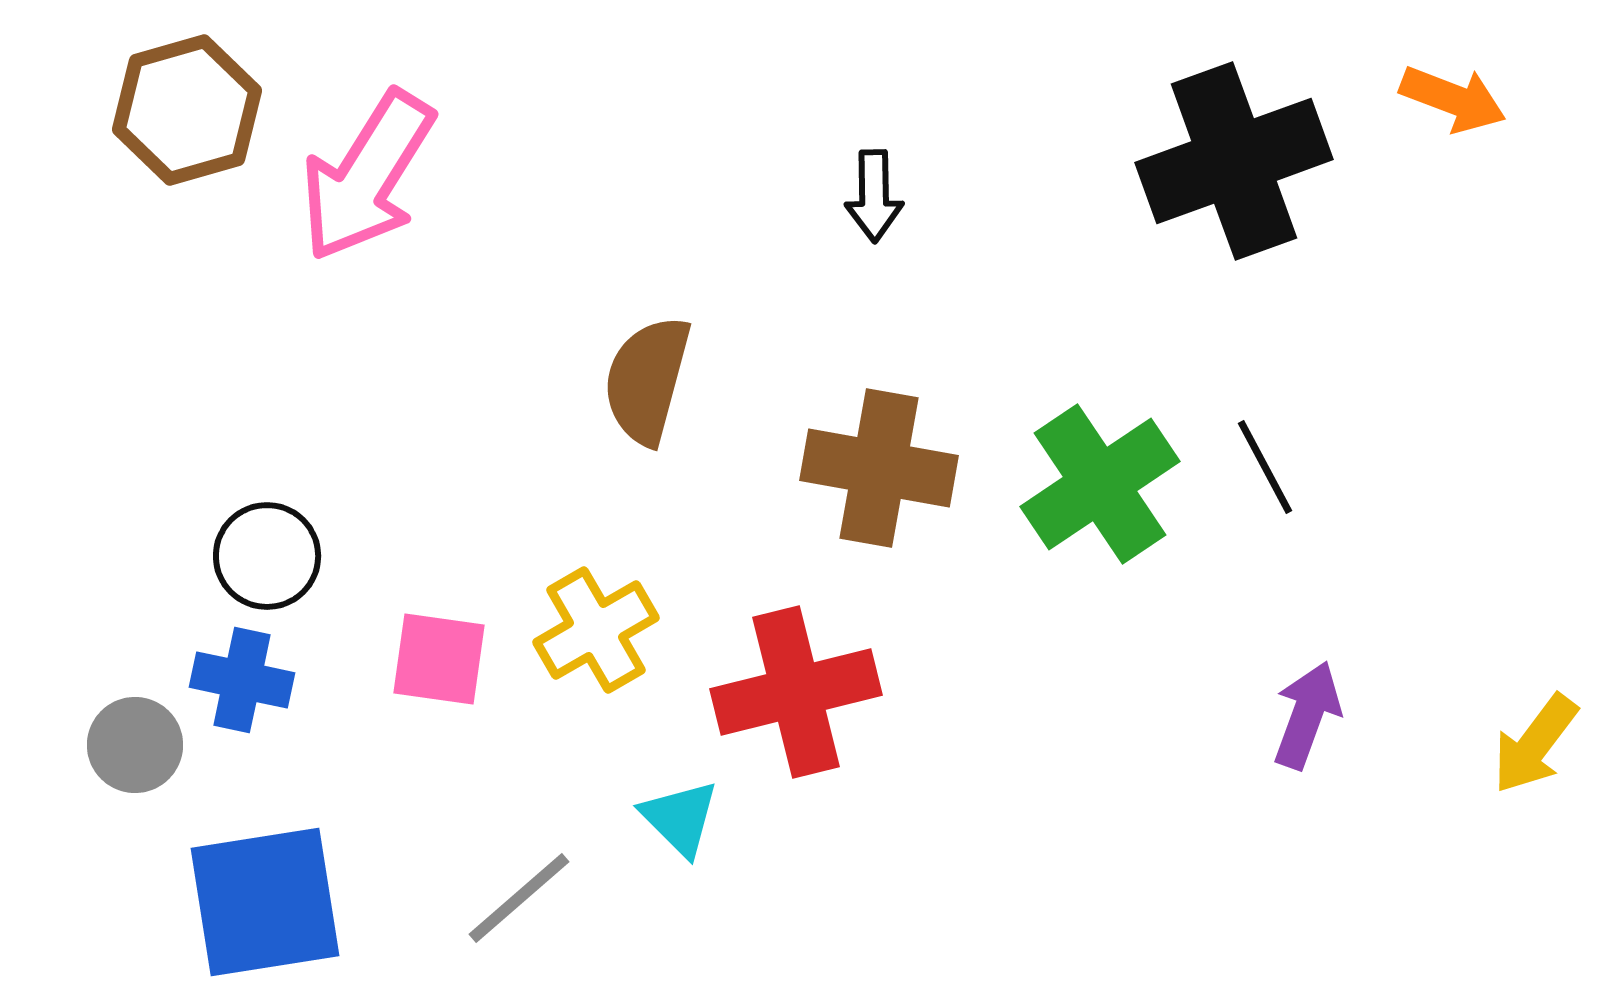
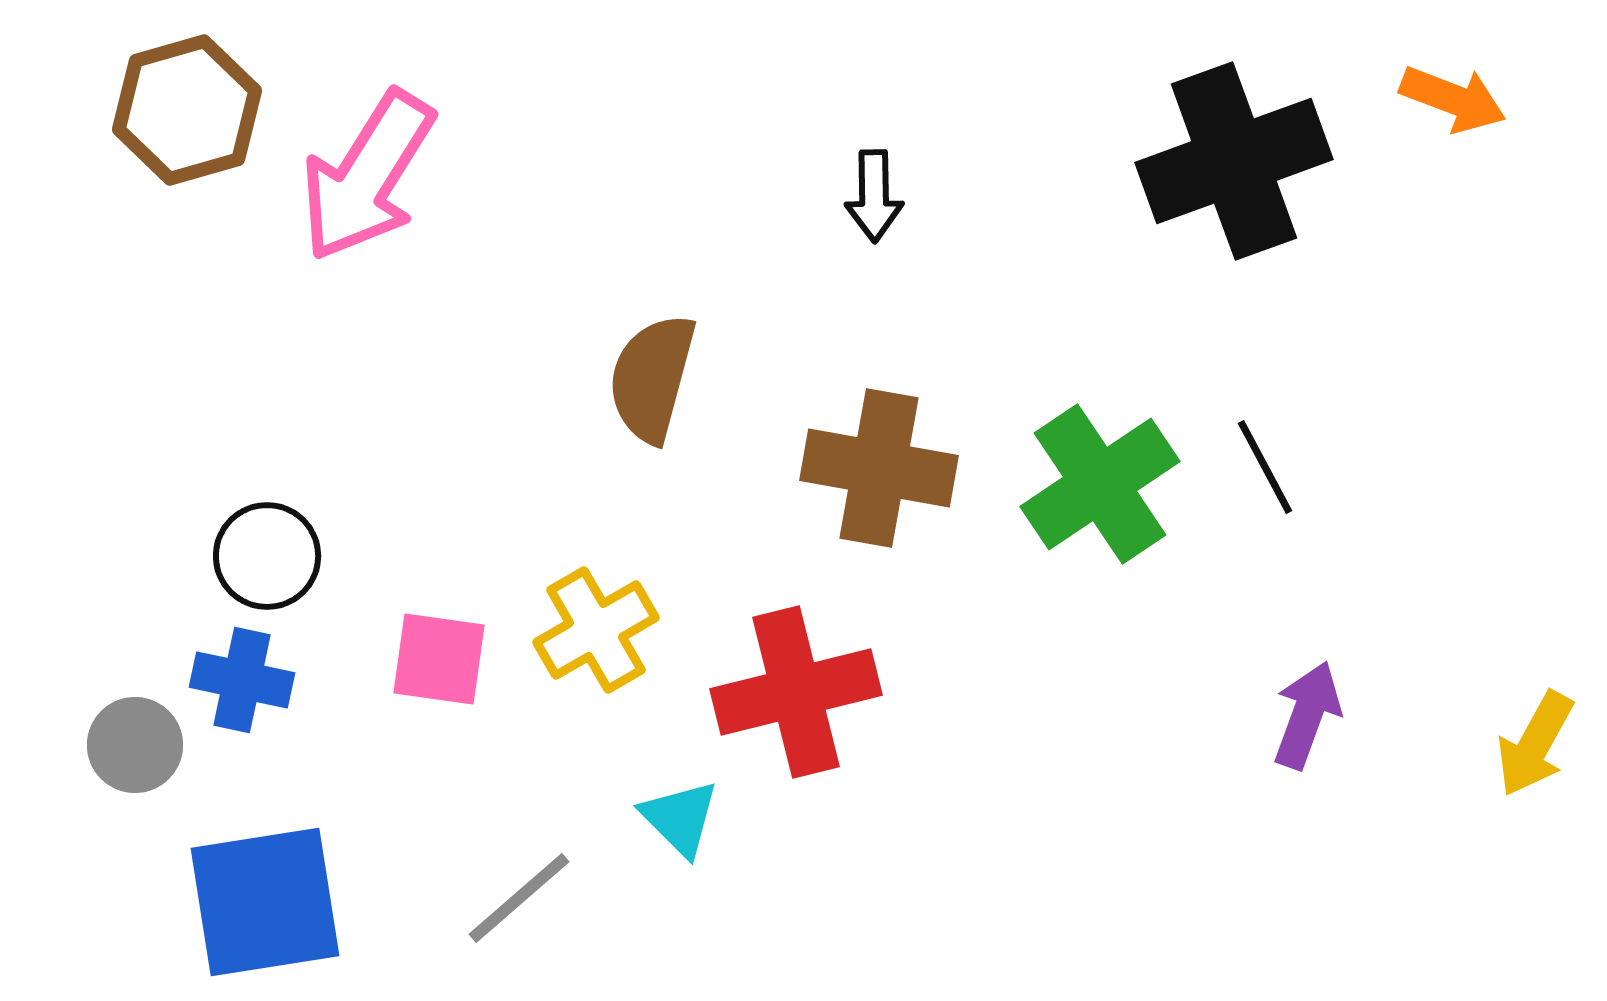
brown semicircle: moved 5 px right, 2 px up
yellow arrow: rotated 8 degrees counterclockwise
